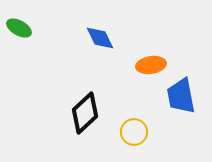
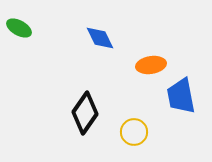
black diamond: rotated 12 degrees counterclockwise
